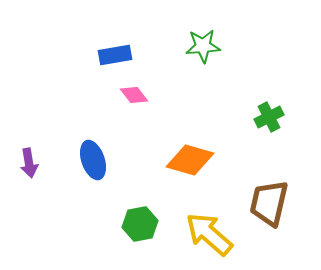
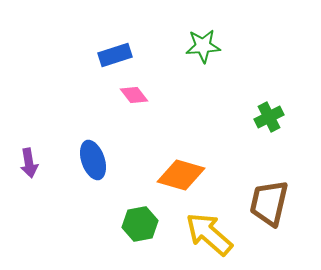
blue rectangle: rotated 8 degrees counterclockwise
orange diamond: moved 9 px left, 15 px down
